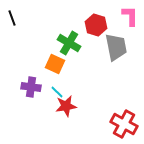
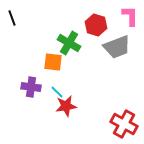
gray trapezoid: moved 1 px right; rotated 80 degrees clockwise
orange square: moved 2 px left, 2 px up; rotated 18 degrees counterclockwise
